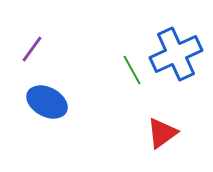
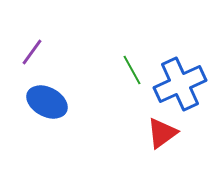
purple line: moved 3 px down
blue cross: moved 4 px right, 30 px down
